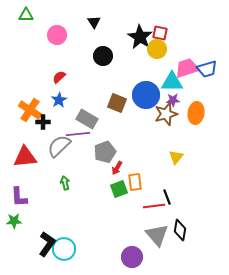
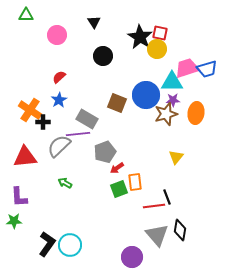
red arrow: rotated 24 degrees clockwise
green arrow: rotated 48 degrees counterclockwise
cyan circle: moved 6 px right, 4 px up
